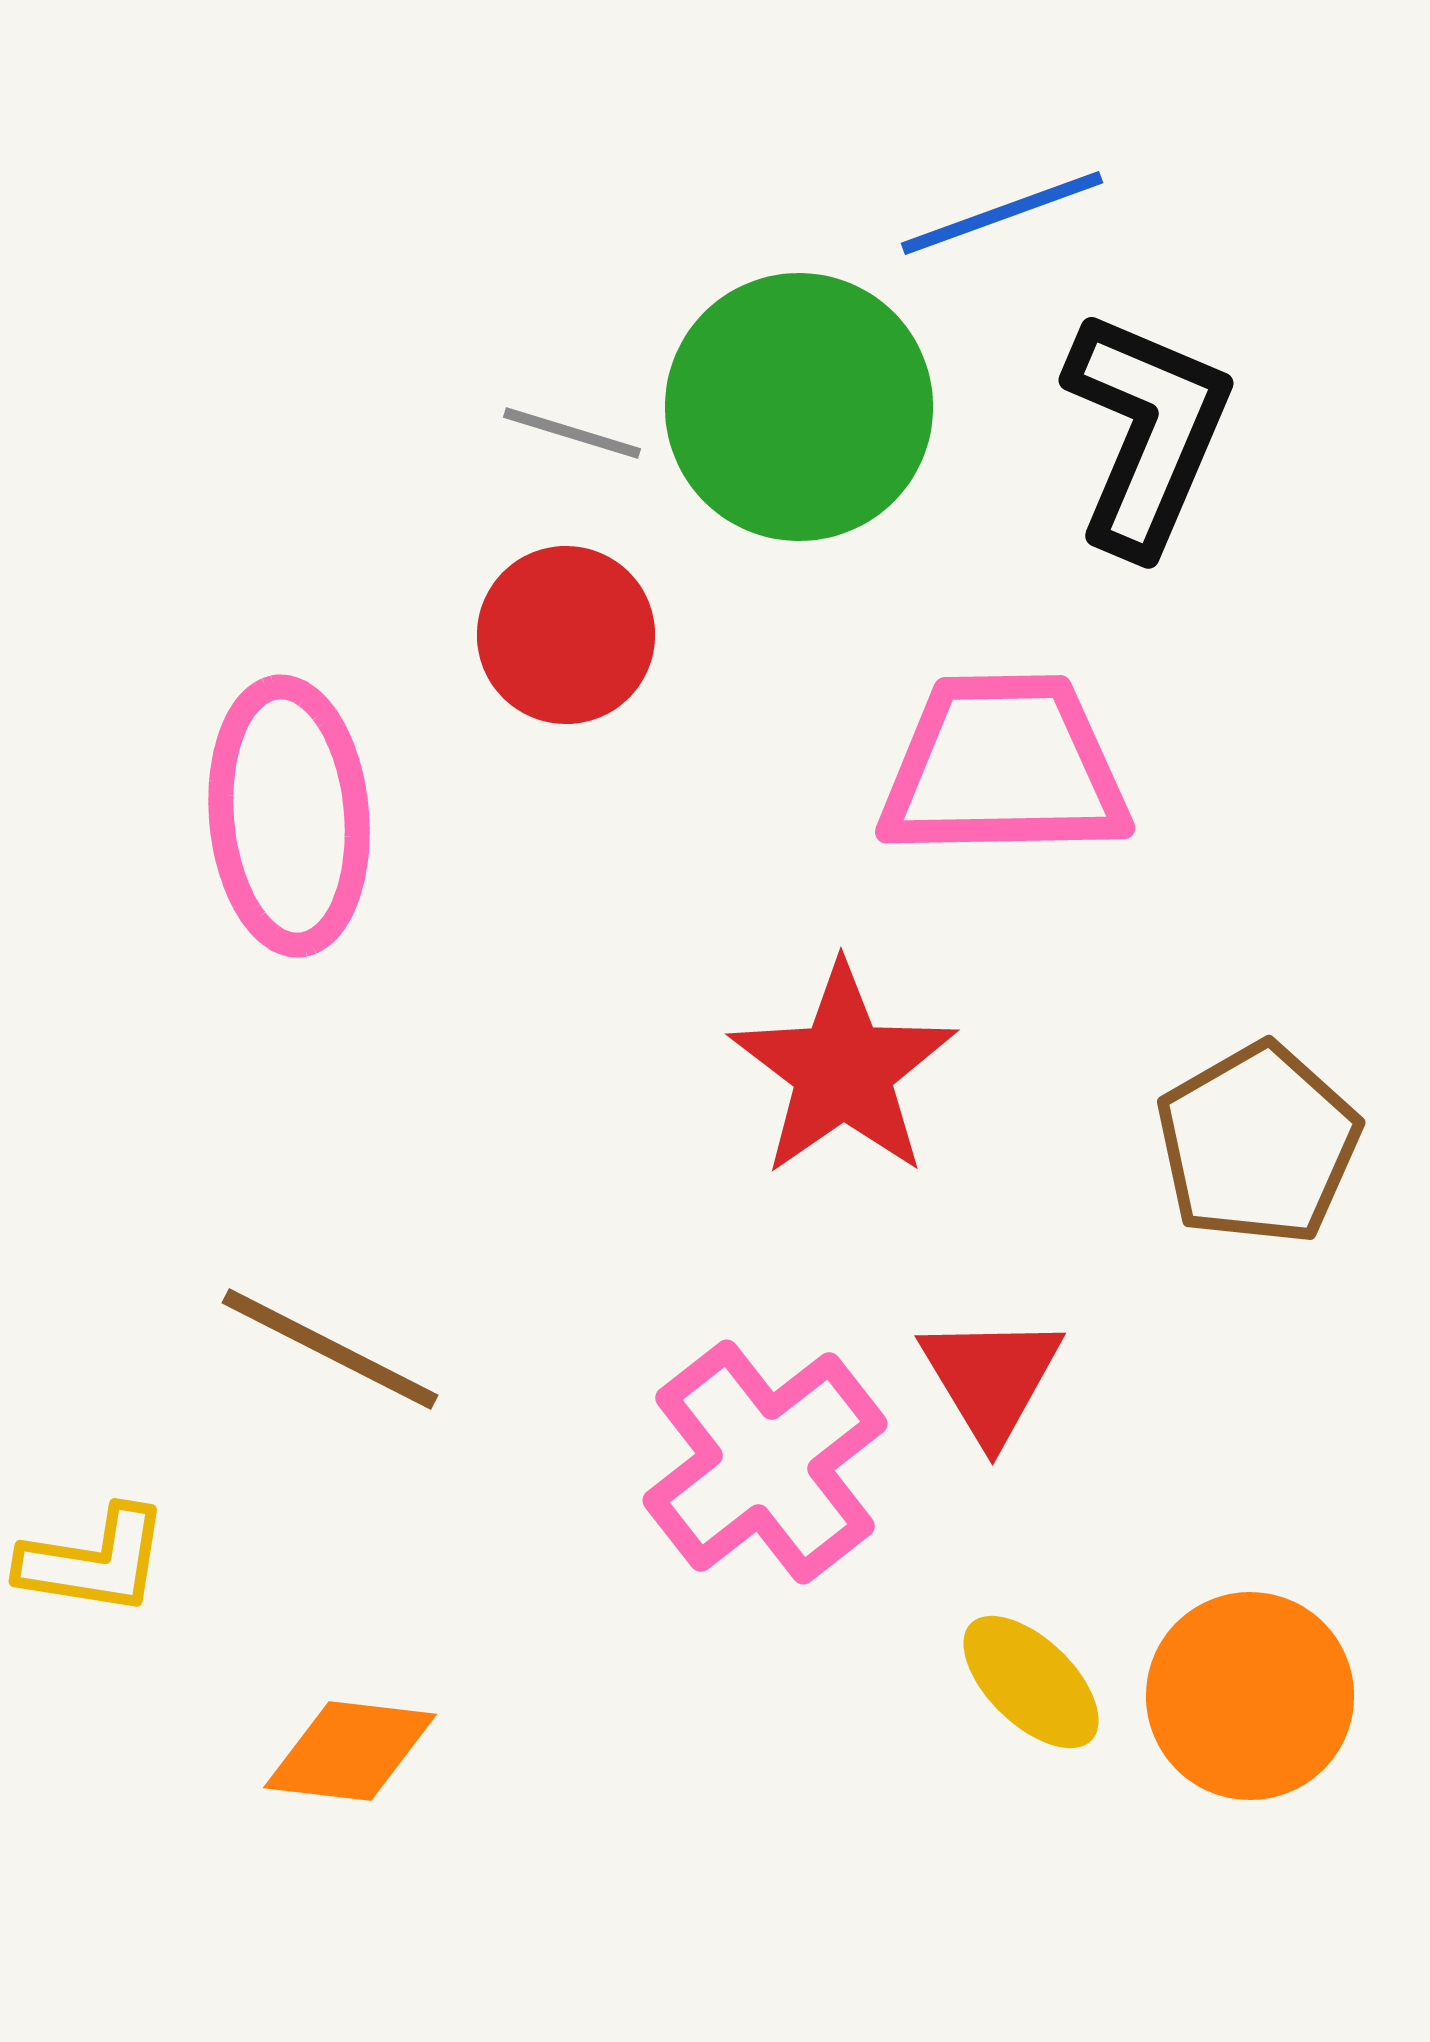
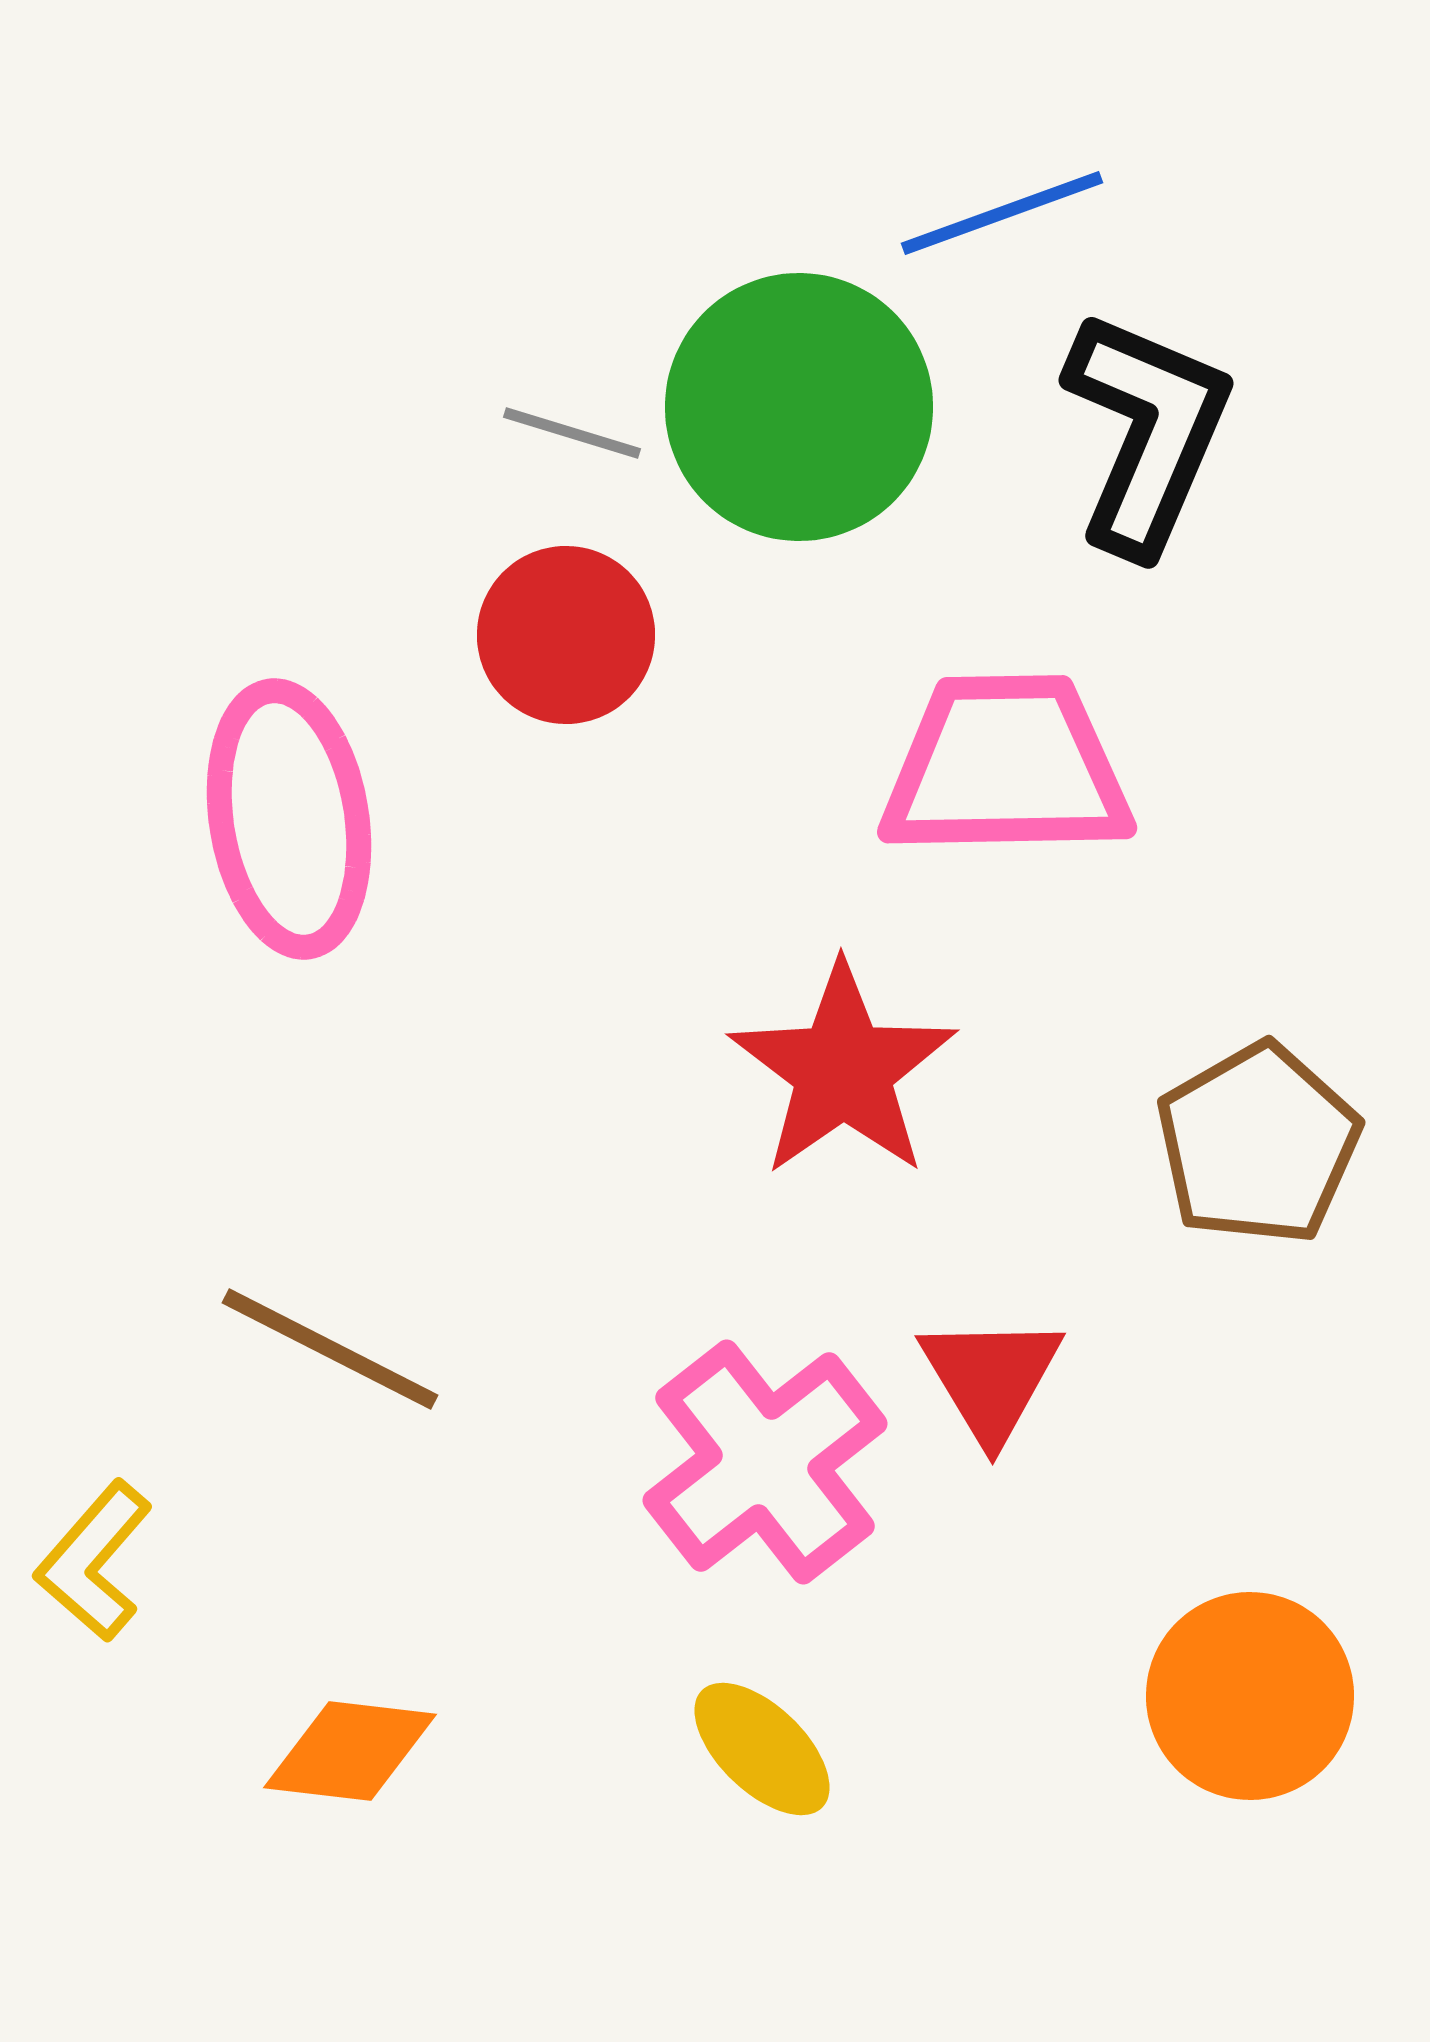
pink trapezoid: moved 2 px right
pink ellipse: moved 3 px down; rotated 4 degrees counterclockwise
yellow L-shape: rotated 122 degrees clockwise
yellow ellipse: moved 269 px left, 67 px down
